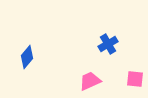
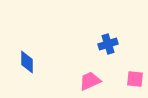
blue cross: rotated 12 degrees clockwise
blue diamond: moved 5 px down; rotated 40 degrees counterclockwise
